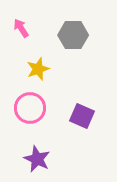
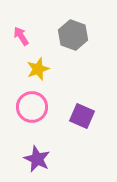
pink arrow: moved 8 px down
gray hexagon: rotated 20 degrees clockwise
pink circle: moved 2 px right, 1 px up
